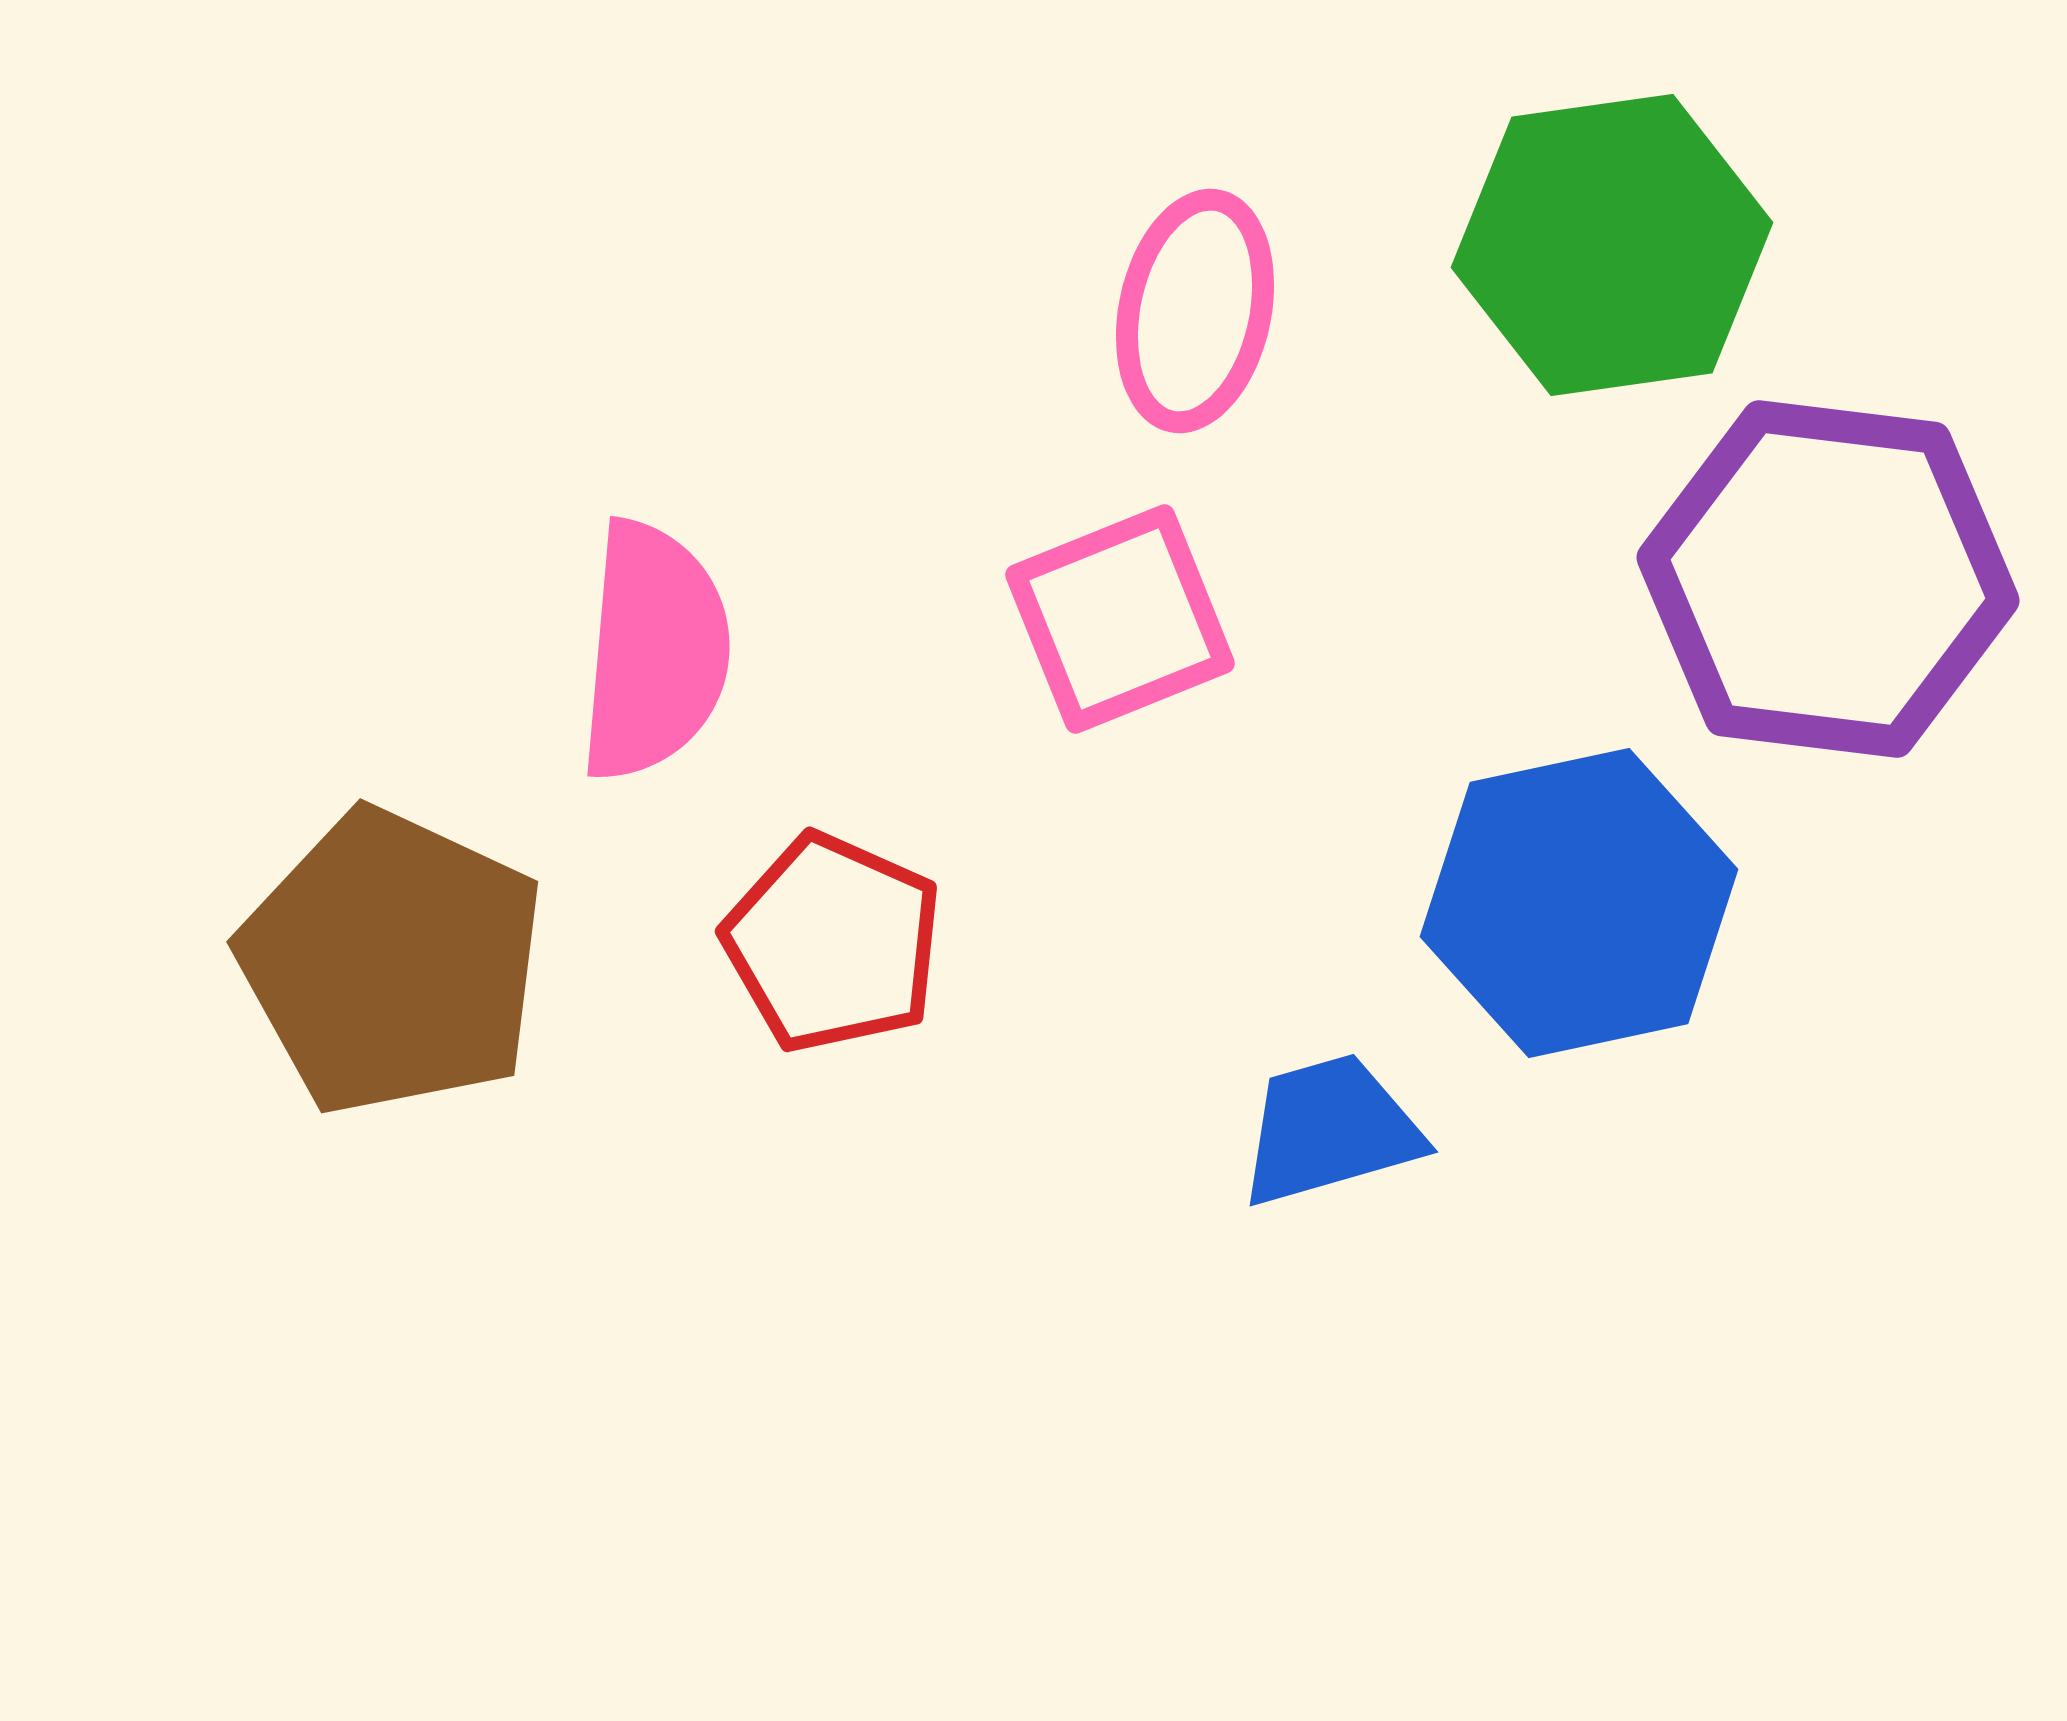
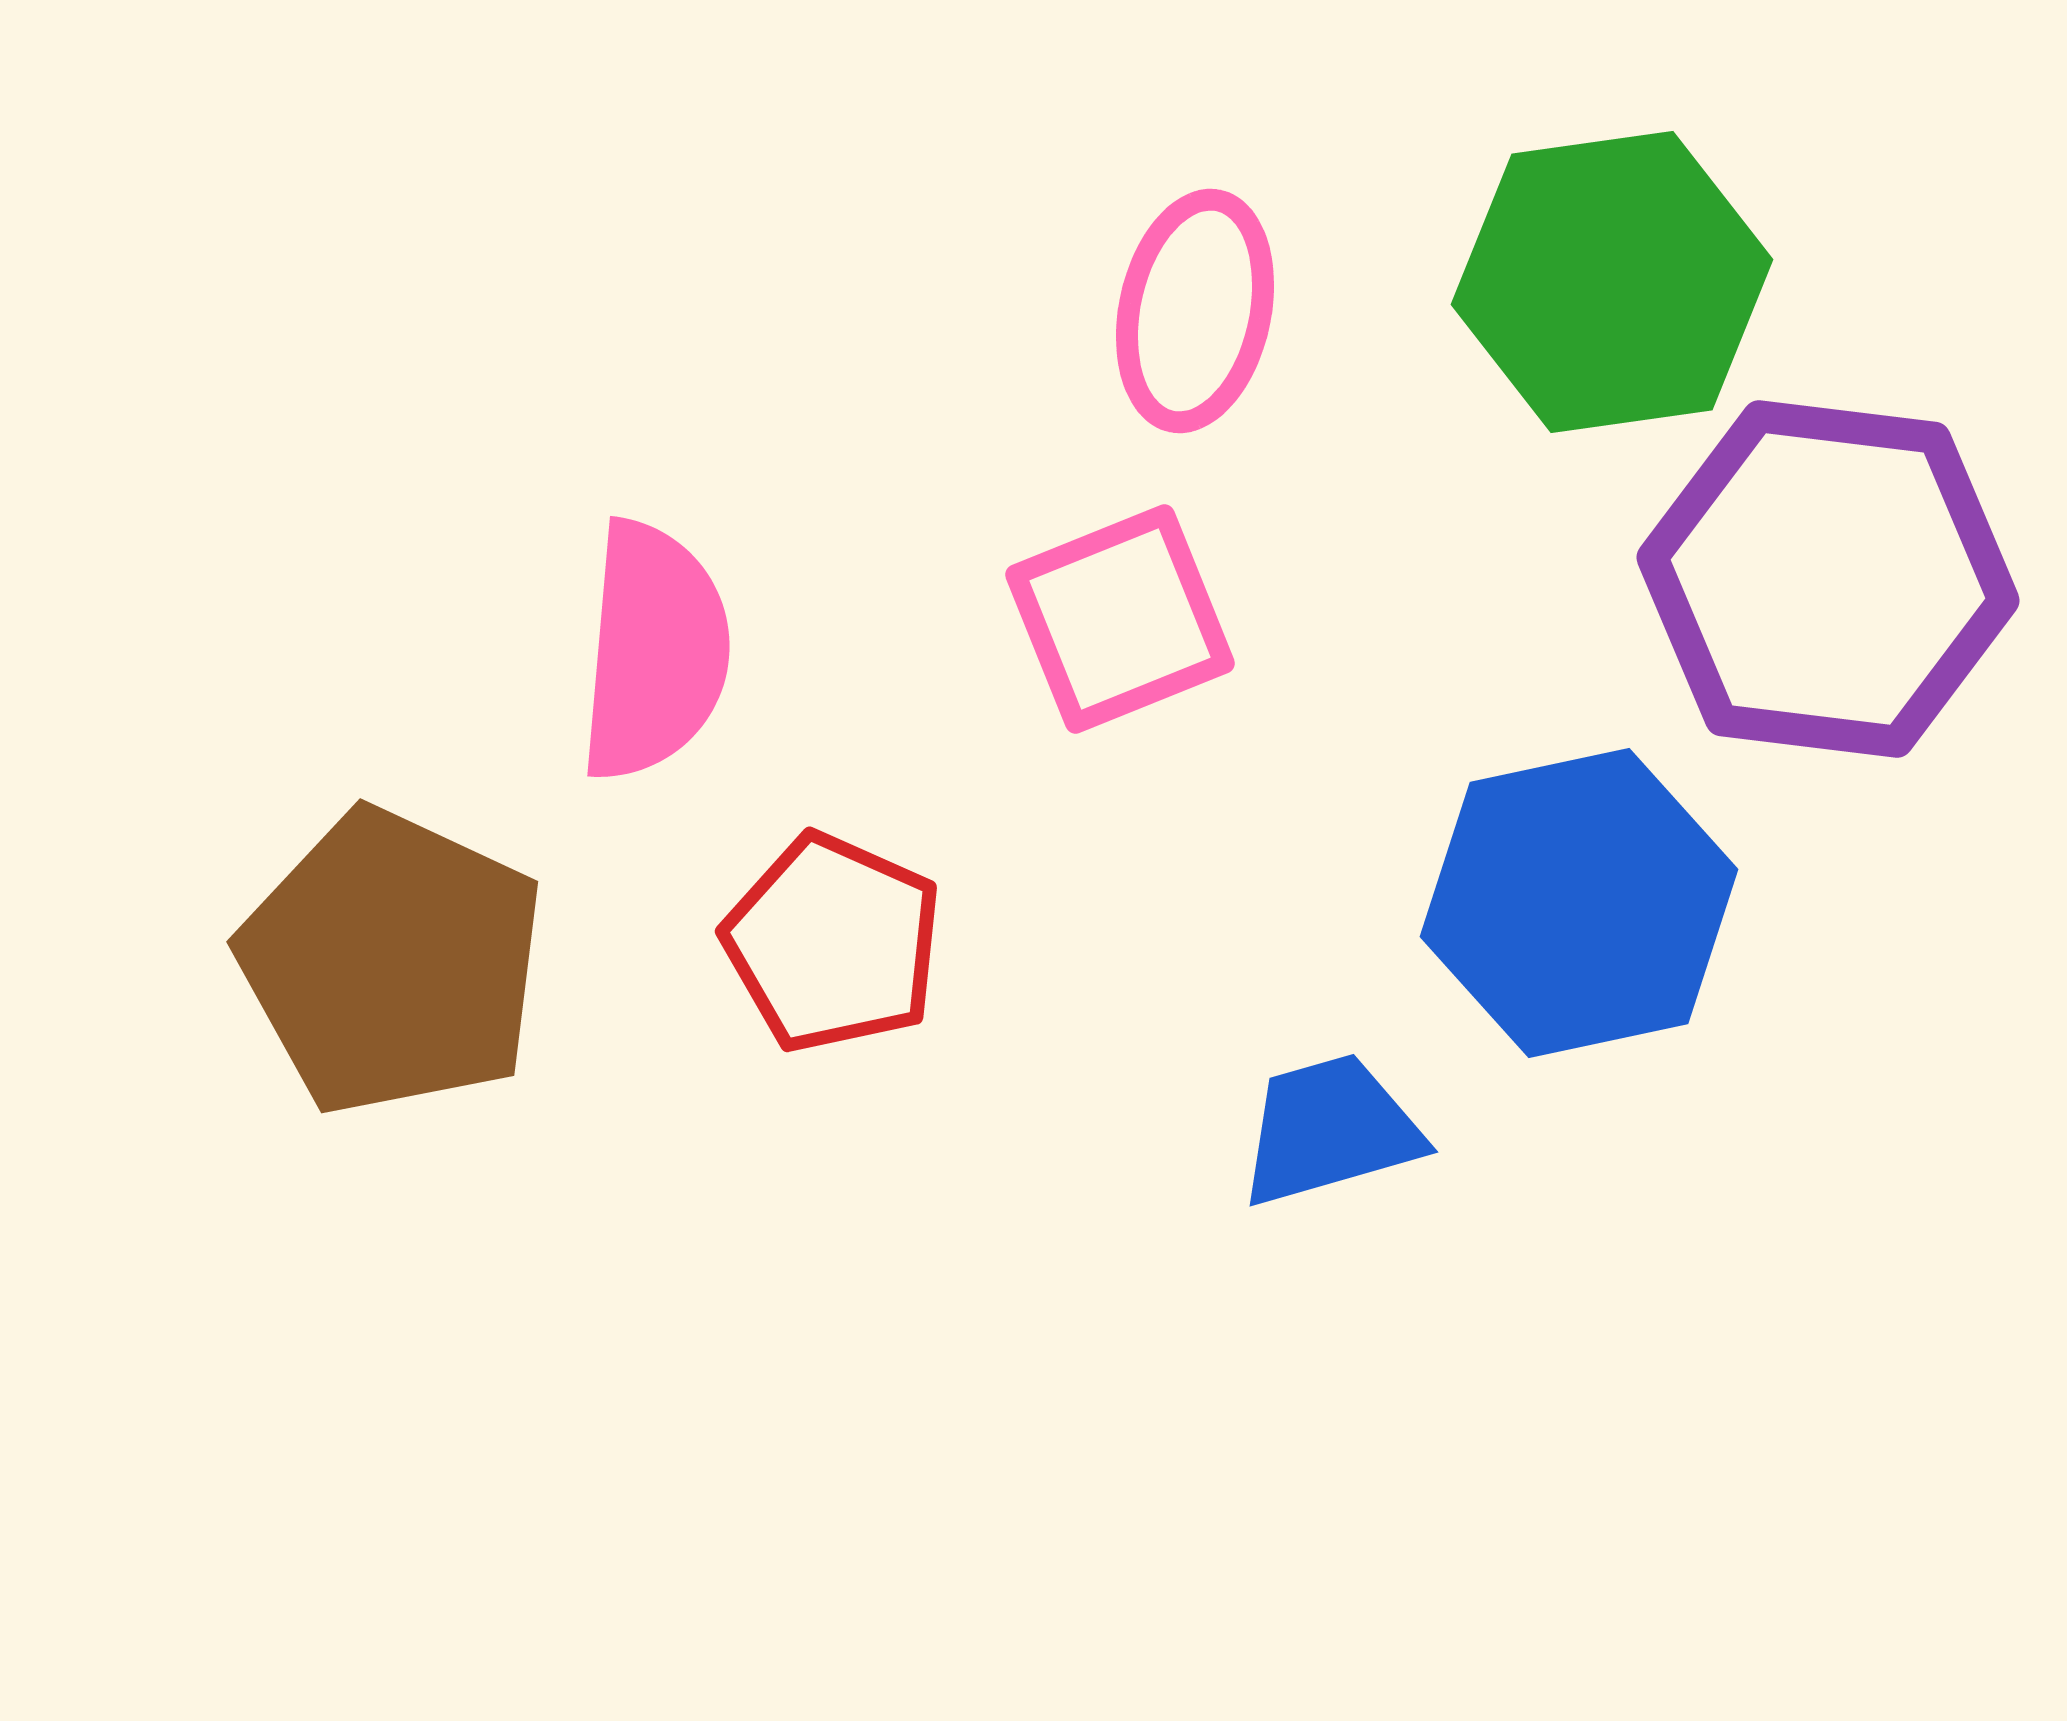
green hexagon: moved 37 px down
